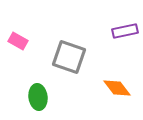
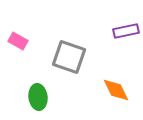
purple rectangle: moved 1 px right
orange diamond: moved 1 px left, 2 px down; rotated 12 degrees clockwise
